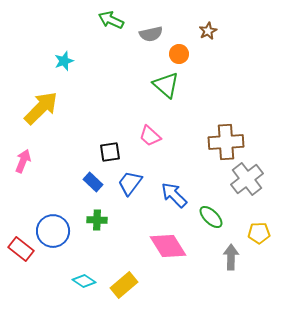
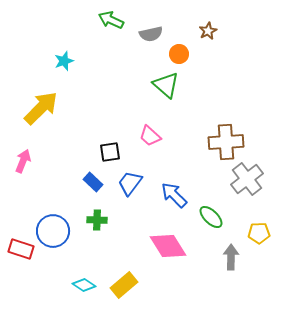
red rectangle: rotated 20 degrees counterclockwise
cyan diamond: moved 4 px down
